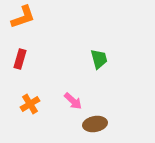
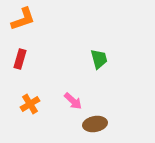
orange L-shape: moved 2 px down
